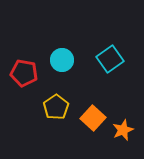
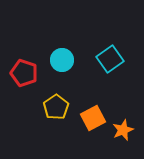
red pentagon: rotated 8 degrees clockwise
orange square: rotated 20 degrees clockwise
